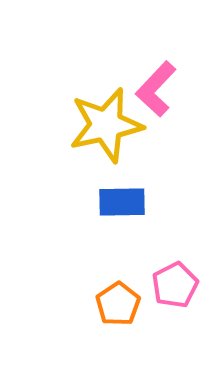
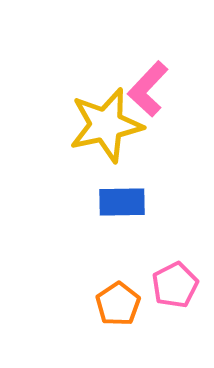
pink L-shape: moved 8 px left
